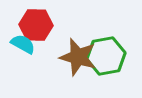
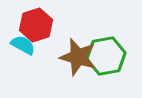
red hexagon: rotated 20 degrees counterclockwise
cyan semicircle: moved 1 px down
